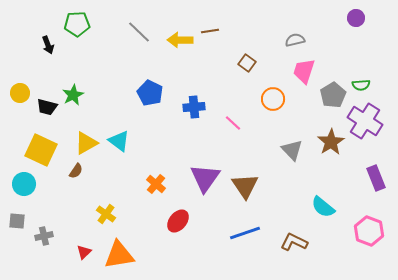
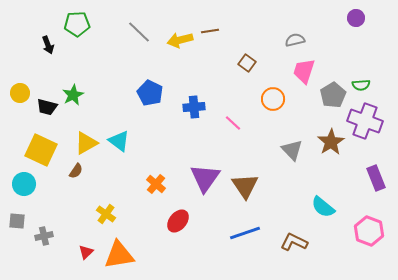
yellow arrow: rotated 15 degrees counterclockwise
purple cross: rotated 12 degrees counterclockwise
red triangle: moved 2 px right
